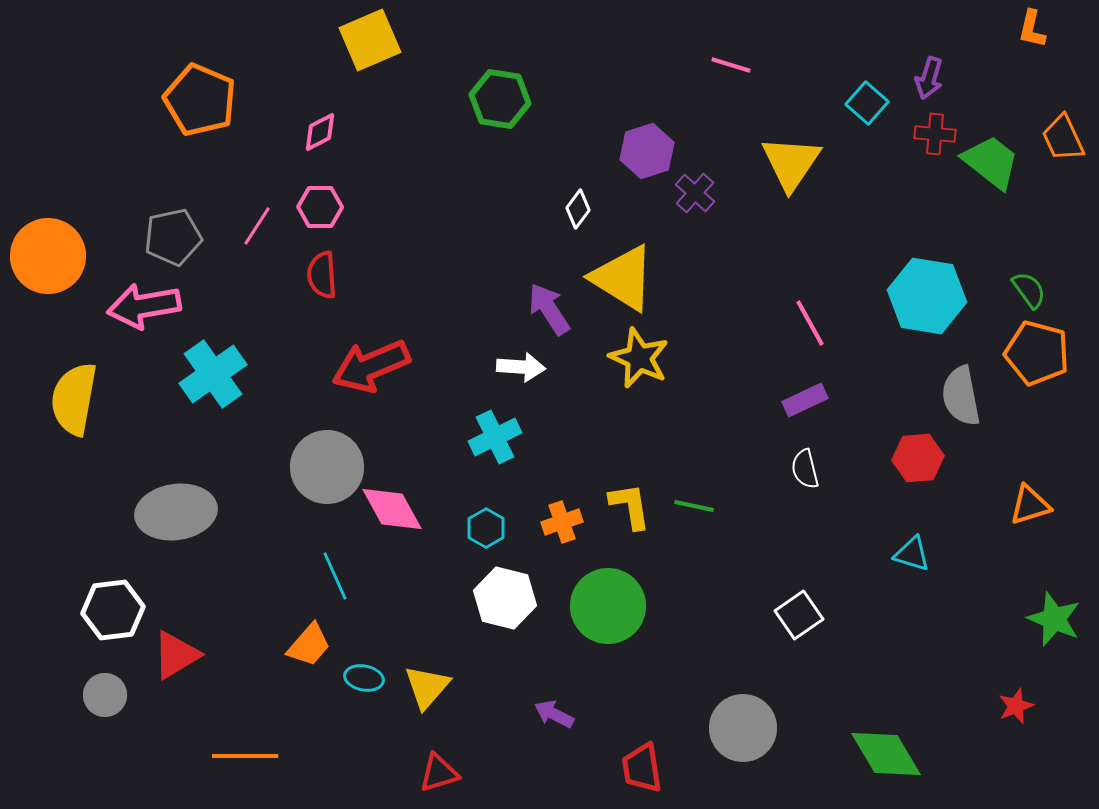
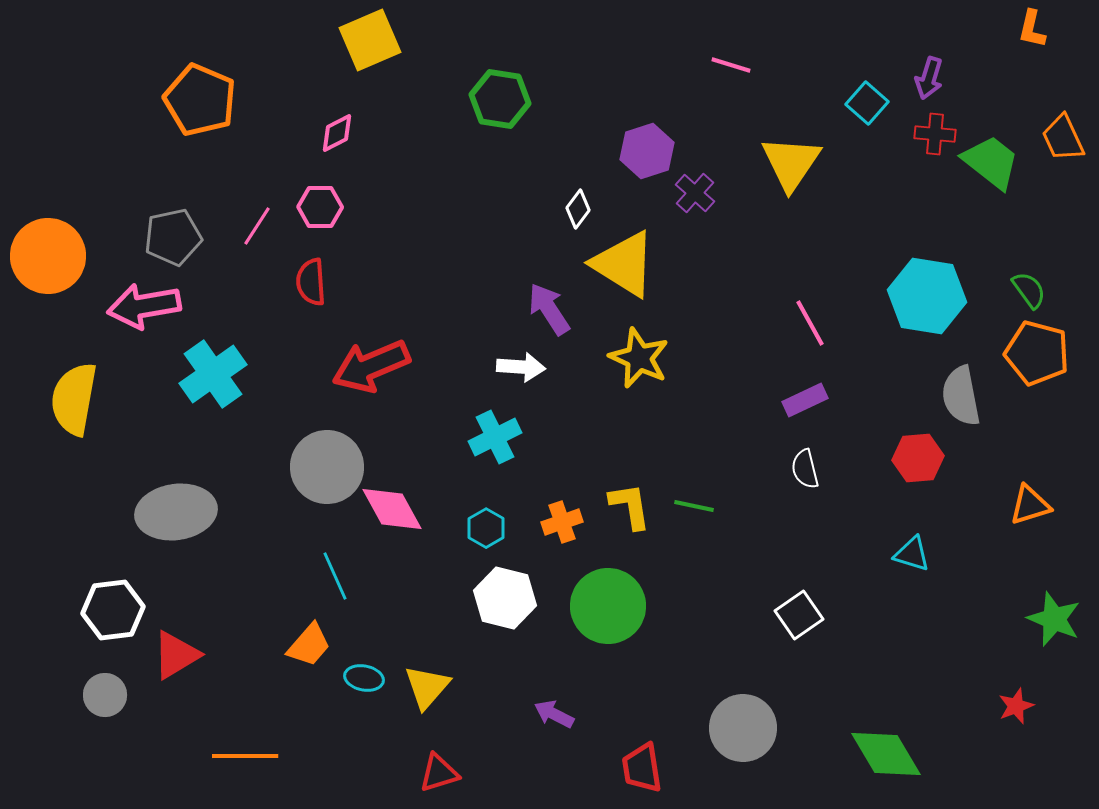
pink diamond at (320, 132): moved 17 px right, 1 px down
red semicircle at (322, 275): moved 11 px left, 7 px down
yellow triangle at (623, 278): moved 1 px right, 14 px up
